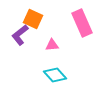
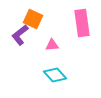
pink rectangle: rotated 16 degrees clockwise
